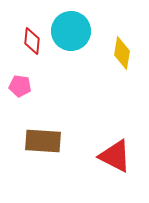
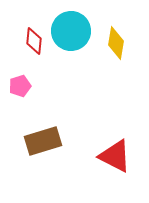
red diamond: moved 2 px right
yellow diamond: moved 6 px left, 10 px up
pink pentagon: rotated 25 degrees counterclockwise
brown rectangle: rotated 21 degrees counterclockwise
